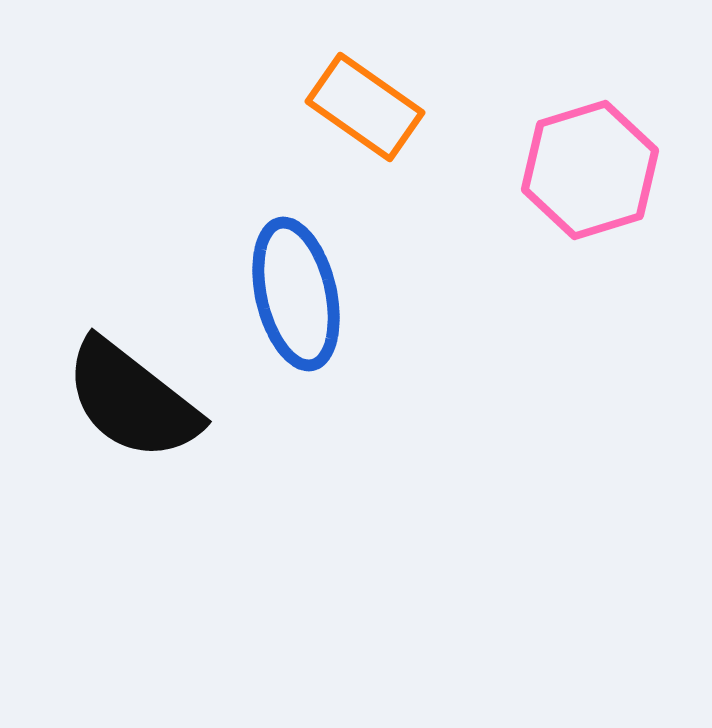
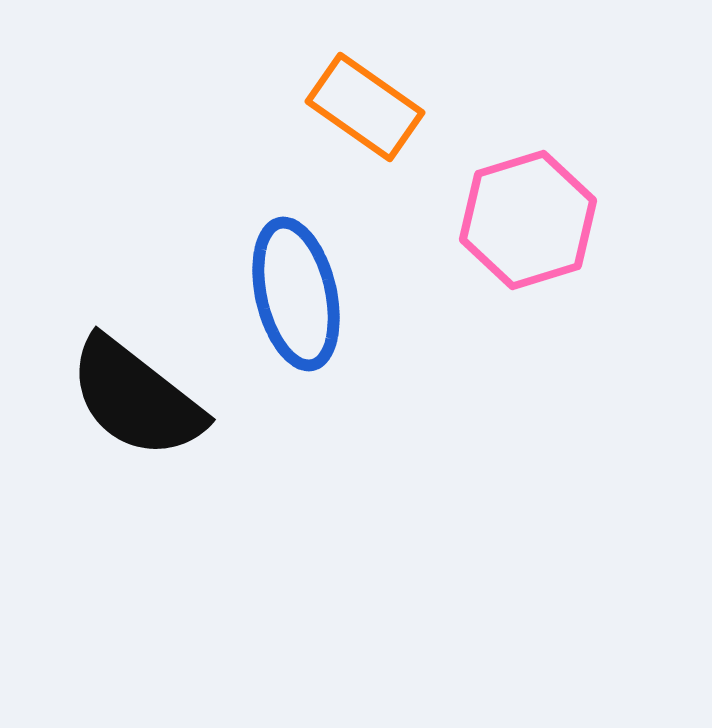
pink hexagon: moved 62 px left, 50 px down
black semicircle: moved 4 px right, 2 px up
